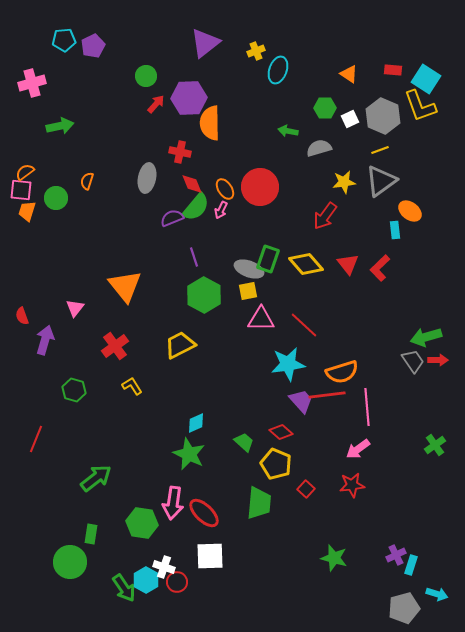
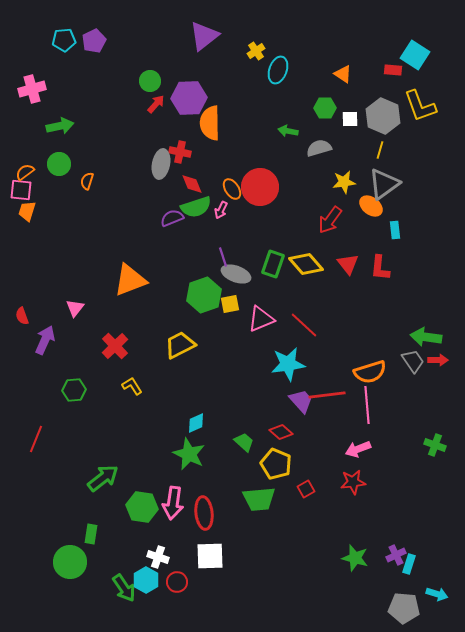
purple triangle at (205, 43): moved 1 px left, 7 px up
purple pentagon at (93, 46): moved 1 px right, 5 px up
yellow cross at (256, 51): rotated 12 degrees counterclockwise
orange triangle at (349, 74): moved 6 px left
green circle at (146, 76): moved 4 px right, 5 px down
cyan square at (426, 79): moved 11 px left, 24 px up
pink cross at (32, 83): moved 6 px down
white square at (350, 119): rotated 24 degrees clockwise
yellow line at (380, 150): rotated 54 degrees counterclockwise
gray ellipse at (147, 178): moved 14 px right, 14 px up
gray triangle at (381, 181): moved 3 px right, 3 px down
orange ellipse at (225, 189): moved 7 px right
green circle at (56, 198): moved 3 px right, 34 px up
green semicircle at (196, 207): rotated 32 degrees clockwise
orange ellipse at (410, 211): moved 39 px left, 5 px up
red arrow at (325, 216): moved 5 px right, 4 px down
purple line at (194, 257): moved 29 px right
green rectangle at (268, 259): moved 5 px right, 5 px down
red L-shape at (380, 268): rotated 40 degrees counterclockwise
gray ellipse at (249, 269): moved 13 px left, 5 px down
orange triangle at (125, 286): moved 5 px right, 6 px up; rotated 48 degrees clockwise
yellow square at (248, 291): moved 18 px left, 13 px down
green hexagon at (204, 295): rotated 12 degrees clockwise
pink triangle at (261, 319): rotated 24 degrees counterclockwise
green arrow at (426, 337): rotated 24 degrees clockwise
purple arrow at (45, 340): rotated 8 degrees clockwise
red cross at (115, 346): rotated 8 degrees counterclockwise
orange semicircle at (342, 372): moved 28 px right
green hexagon at (74, 390): rotated 20 degrees counterclockwise
pink line at (367, 407): moved 2 px up
green cross at (435, 445): rotated 35 degrees counterclockwise
pink arrow at (358, 449): rotated 15 degrees clockwise
green arrow at (96, 478): moved 7 px right
red star at (352, 485): moved 1 px right, 3 px up
red square at (306, 489): rotated 18 degrees clockwise
green trapezoid at (259, 503): moved 4 px up; rotated 80 degrees clockwise
red ellipse at (204, 513): rotated 40 degrees clockwise
green hexagon at (142, 523): moved 16 px up
green star at (334, 558): moved 21 px right
cyan rectangle at (411, 565): moved 2 px left, 1 px up
white cross at (164, 567): moved 6 px left, 10 px up
gray pentagon at (404, 608): rotated 20 degrees clockwise
